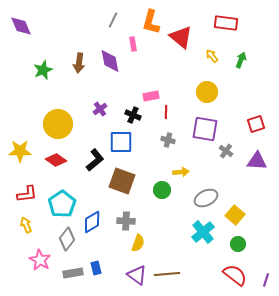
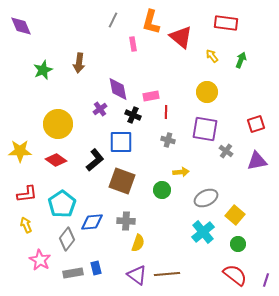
purple diamond at (110, 61): moved 8 px right, 28 px down
purple triangle at (257, 161): rotated 15 degrees counterclockwise
blue diamond at (92, 222): rotated 25 degrees clockwise
